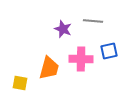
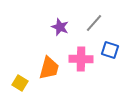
gray line: moved 1 px right, 2 px down; rotated 54 degrees counterclockwise
purple star: moved 3 px left, 2 px up
blue square: moved 1 px right, 1 px up; rotated 30 degrees clockwise
yellow square: rotated 21 degrees clockwise
